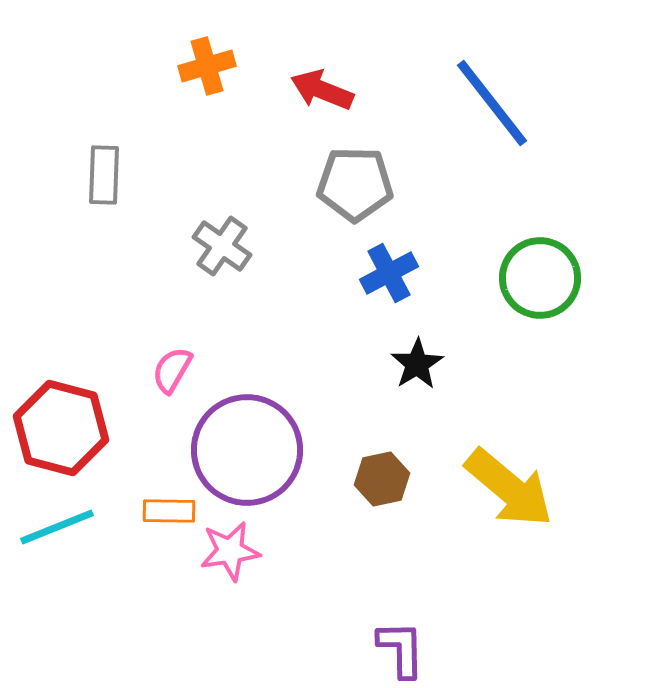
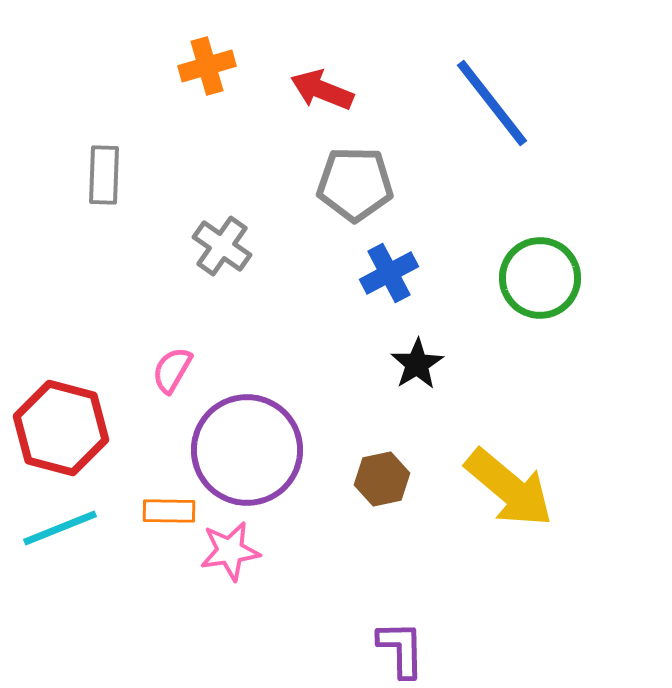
cyan line: moved 3 px right, 1 px down
